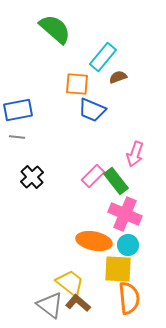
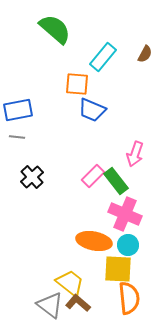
brown semicircle: moved 27 px right, 23 px up; rotated 138 degrees clockwise
